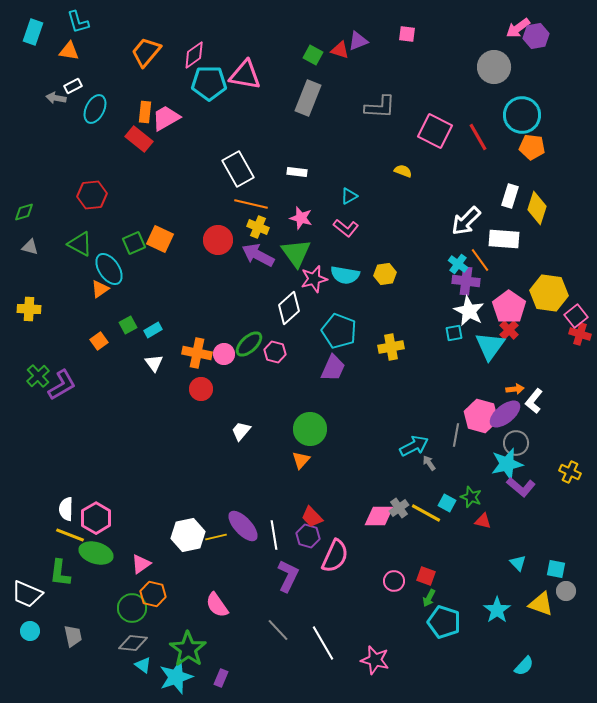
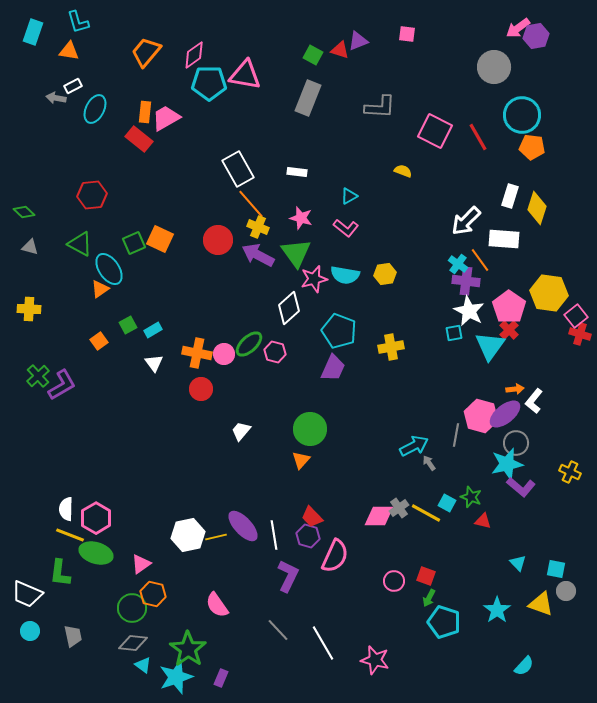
orange line at (251, 204): rotated 36 degrees clockwise
green diamond at (24, 212): rotated 60 degrees clockwise
